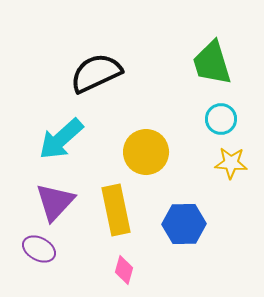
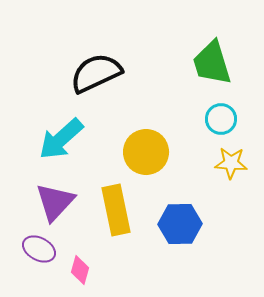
blue hexagon: moved 4 px left
pink diamond: moved 44 px left
